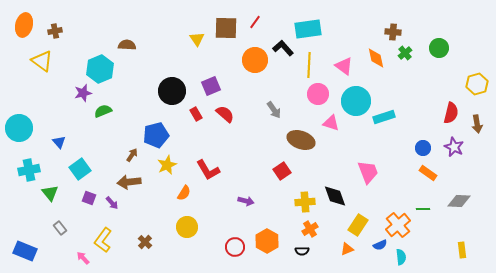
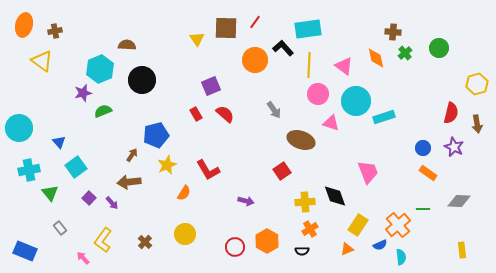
black circle at (172, 91): moved 30 px left, 11 px up
cyan square at (80, 169): moved 4 px left, 2 px up
purple square at (89, 198): rotated 24 degrees clockwise
yellow circle at (187, 227): moved 2 px left, 7 px down
